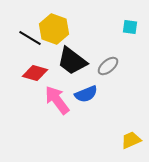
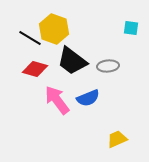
cyan square: moved 1 px right, 1 px down
gray ellipse: rotated 35 degrees clockwise
red diamond: moved 4 px up
blue semicircle: moved 2 px right, 4 px down
yellow trapezoid: moved 14 px left, 1 px up
